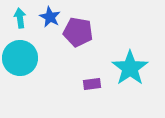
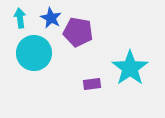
blue star: moved 1 px right, 1 px down
cyan circle: moved 14 px right, 5 px up
